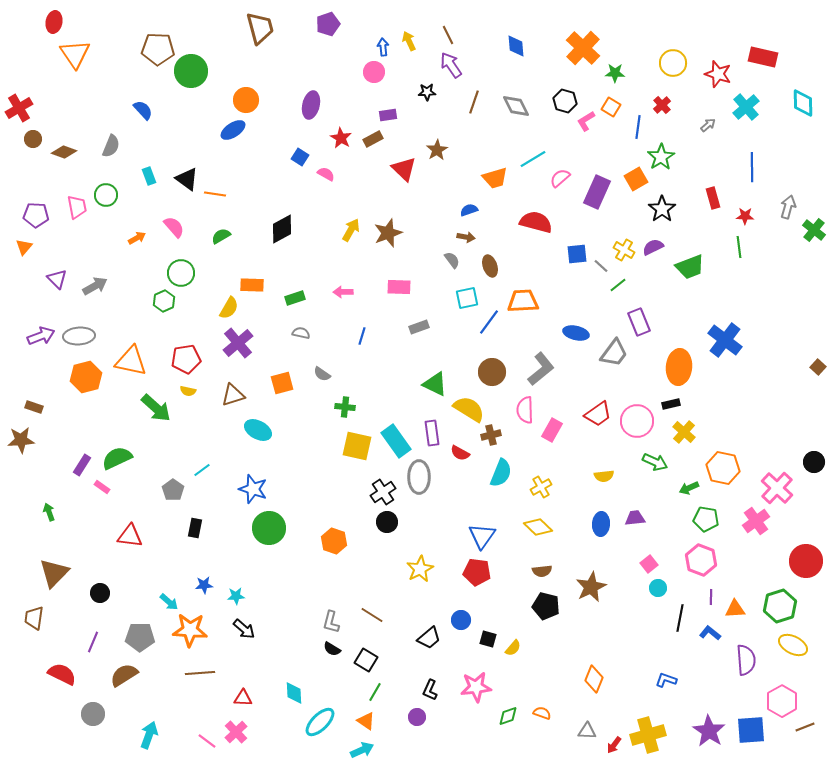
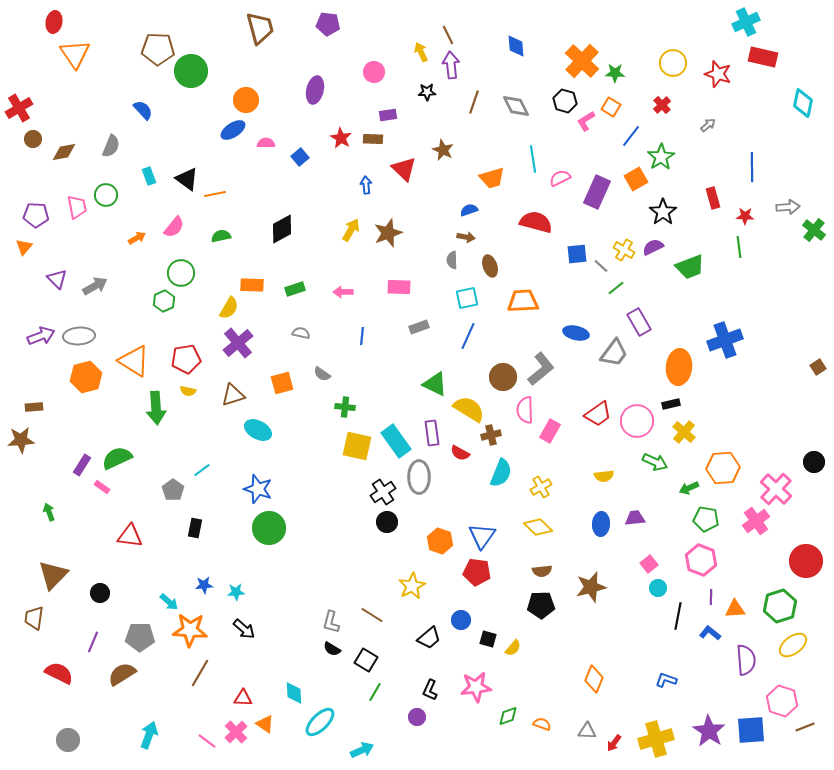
purple pentagon at (328, 24): rotated 25 degrees clockwise
yellow arrow at (409, 41): moved 12 px right, 11 px down
blue arrow at (383, 47): moved 17 px left, 138 px down
orange cross at (583, 48): moved 1 px left, 13 px down
purple arrow at (451, 65): rotated 28 degrees clockwise
cyan diamond at (803, 103): rotated 12 degrees clockwise
purple ellipse at (311, 105): moved 4 px right, 15 px up
cyan cross at (746, 107): moved 85 px up; rotated 16 degrees clockwise
blue line at (638, 127): moved 7 px left, 9 px down; rotated 30 degrees clockwise
brown rectangle at (373, 139): rotated 30 degrees clockwise
brown star at (437, 150): moved 6 px right; rotated 15 degrees counterclockwise
brown diamond at (64, 152): rotated 30 degrees counterclockwise
blue square at (300, 157): rotated 18 degrees clockwise
cyan line at (533, 159): rotated 68 degrees counterclockwise
pink semicircle at (326, 174): moved 60 px left, 31 px up; rotated 30 degrees counterclockwise
orange trapezoid at (495, 178): moved 3 px left
pink semicircle at (560, 178): rotated 15 degrees clockwise
orange line at (215, 194): rotated 20 degrees counterclockwise
gray arrow at (788, 207): rotated 70 degrees clockwise
black star at (662, 209): moved 1 px right, 3 px down
pink semicircle at (174, 227): rotated 80 degrees clockwise
green semicircle at (221, 236): rotated 18 degrees clockwise
gray semicircle at (452, 260): rotated 144 degrees counterclockwise
green line at (618, 285): moved 2 px left, 3 px down
green rectangle at (295, 298): moved 9 px up
blue line at (489, 322): moved 21 px left, 14 px down; rotated 12 degrees counterclockwise
purple rectangle at (639, 322): rotated 8 degrees counterclockwise
blue line at (362, 336): rotated 12 degrees counterclockwise
blue cross at (725, 340): rotated 32 degrees clockwise
orange triangle at (131, 361): moved 3 px right; rotated 20 degrees clockwise
brown square at (818, 367): rotated 14 degrees clockwise
brown circle at (492, 372): moved 11 px right, 5 px down
brown rectangle at (34, 407): rotated 24 degrees counterclockwise
green arrow at (156, 408): rotated 44 degrees clockwise
pink rectangle at (552, 430): moved 2 px left, 1 px down
orange hexagon at (723, 468): rotated 16 degrees counterclockwise
pink cross at (777, 488): moved 1 px left, 1 px down
blue star at (253, 489): moved 5 px right
orange hexagon at (334, 541): moved 106 px right
yellow star at (420, 569): moved 8 px left, 17 px down
brown triangle at (54, 573): moved 1 px left, 2 px down
brown star at (591, 587): rotated 12 degrees clockwise
cyan star at (236, 596): moved 4 px up
black pentagon at (546, 606): moved 5 px left, 1 px up; rotated 16 degrees counterclockwise
black line at (680, 618): moved 2 px left, 2 px up
yellow ellipse at (793, 645): rotated 64 degrees counterclockwise
brown line at (200, 673): rotated 56 degrees counterclockwise
red semicircle at (62, 674): moved 3 px left, 1 px up
brown semicircle at (124, 675): moved 2 px left, 1 px up
pink hexagon at (782, 701): rotated 12 degrees counterclockwise
orange semicircle at (542, 713): moved 11 px down
gray circle at (93, 714): moved 25 px left, 26 px down
orange triangle at (366, 721): moved 101 px left, 3 px down
yellow cross at (648, 735): moved 8 px right, 4 px down
red arrow at (614, 745): moved 2 px up
